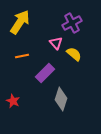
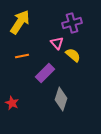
purple cross: rotated 12 degrees clockwise
pink triangle: moved 1 px right
yellow semicircle: moved 1 px left, 1 px down
red star: moved 1 px left, 2 px down
